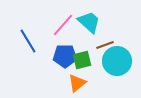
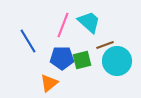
pink line: rotated 20 degrees counterclockwise
blue pentagon: moved 3 px left, 2 px down
orange triangle: moved 28 px left
